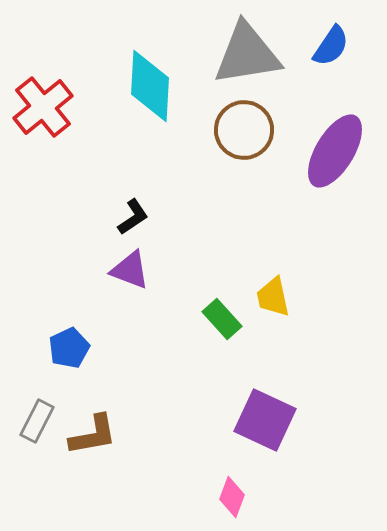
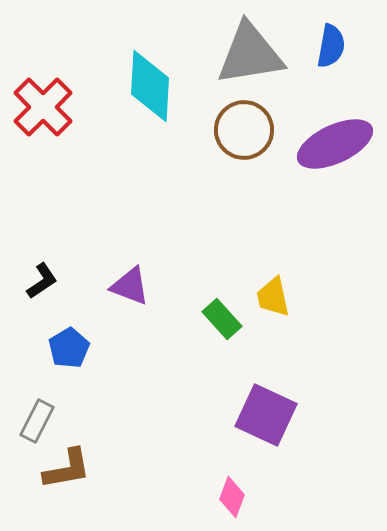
blue semicircle: rotated 24 degrees counterclockwise
gray triangle: moved 3 px right
red cross: rotated 6 degrees counterclockwise
purple ellipse: moved 7 px up; rotated 34 degrees clockwise
black L-shape: moved 91 px left, 64 px down
purple triangle: moved 16 px down
blue pentagon: rotated 6 degrees counterclockwise
purple square: moved 1 px right, 5 px up
brown L-shape: moved 26 px left, 34 px down
